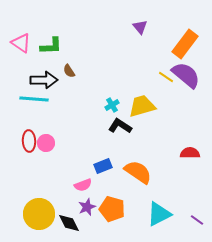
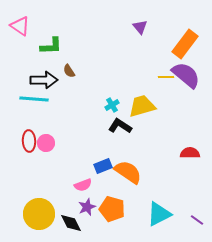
pink triangle: moved 1 px left, 17 px up
yellow line: rotated 35 degrees counterclockwise
orange semicircle: moved 10 px left
black diamond: moved 2 px right
